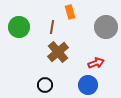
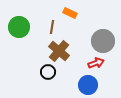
orange rectangle: moved 1 px down; rotated 48 degrees counterclockwise
gray circle: moved 3 px left, 14 px down
brown cross: moved 1 px right, 1 px up; rotated 10 degrees counterclockwise
black circle: moved 3 px right, 13 px up
